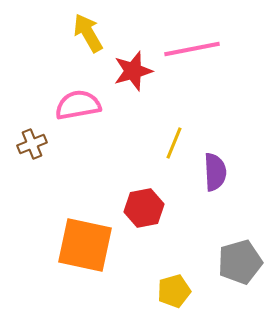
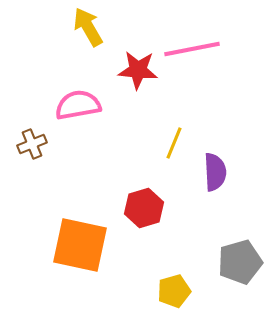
yellow arrow: moved 6 px up
red star: moved 5 px right, 1 px up; rotated 21 degrees clockwise
red hexagon: rotated 6 degrees counterclockwise
orange square: moved 5 px left
